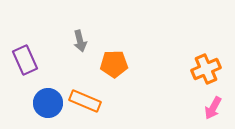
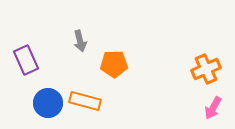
purple rectangle: moved 1 px right
orange rectangle: rotated 8 degrees counterclockwise
